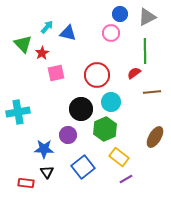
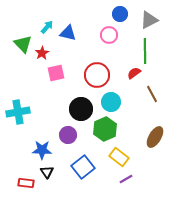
gray triangle: moved 2 px right, 3 px down
pink circle: moved 2 px left, 2 px down
brown line: moved 2 px down; rotated 66 degrees clockwise
blue star: moved 2 px left, 1 px down
